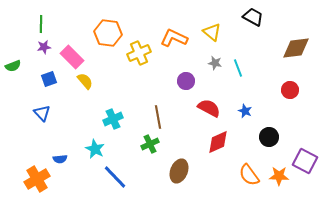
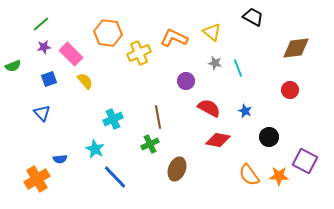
green line: rotated 48 degrees clockwise
pink rectangle: moved 1 px left, 3 px up
red diamond: moved 2 px up; rotated 35 degrees clockwise
brown ellipse: moved 2 px left, 2 px up
